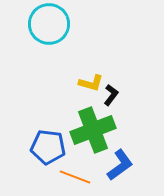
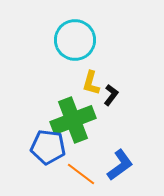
cyan circle: moved 26 px right, 16 px down
yellow L-shape: rotated 90 degrees clockwise
green cross: moved 20 px left, 10 px up
orange line: moved 6 px right, 3 px up; rotated 16 degrees clockwise
